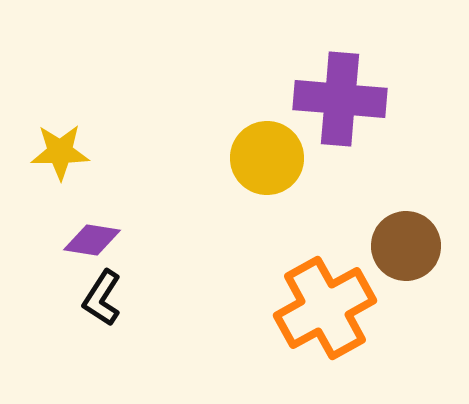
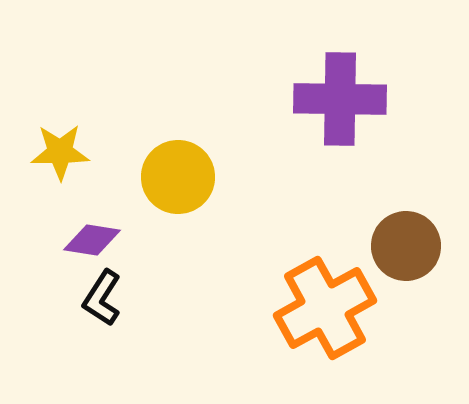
purple cross: rotated 4 degrees counterclockwise
yellow circle: moved 89 px left, 19 px down
